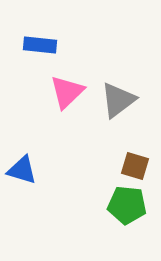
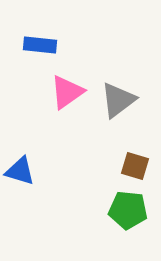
pink triangle: rotated 9 degrees clockwise
blue triangle: moved 2 px left, 1 px down
green pentagon: moved 1 px right, 5 px down
